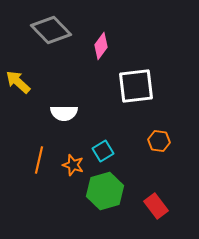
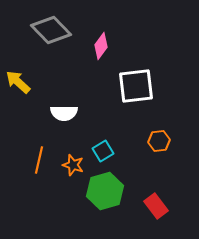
orange hexagon: rotated 15 degrees counterclockwise
